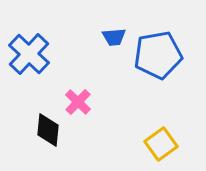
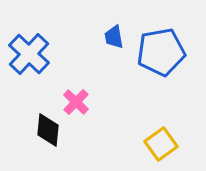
blue trapezoid: rotated 85 degrees clockwise
blue pentagon: moved 3 px right, 3 px up
pink cross: moved 2 px left
